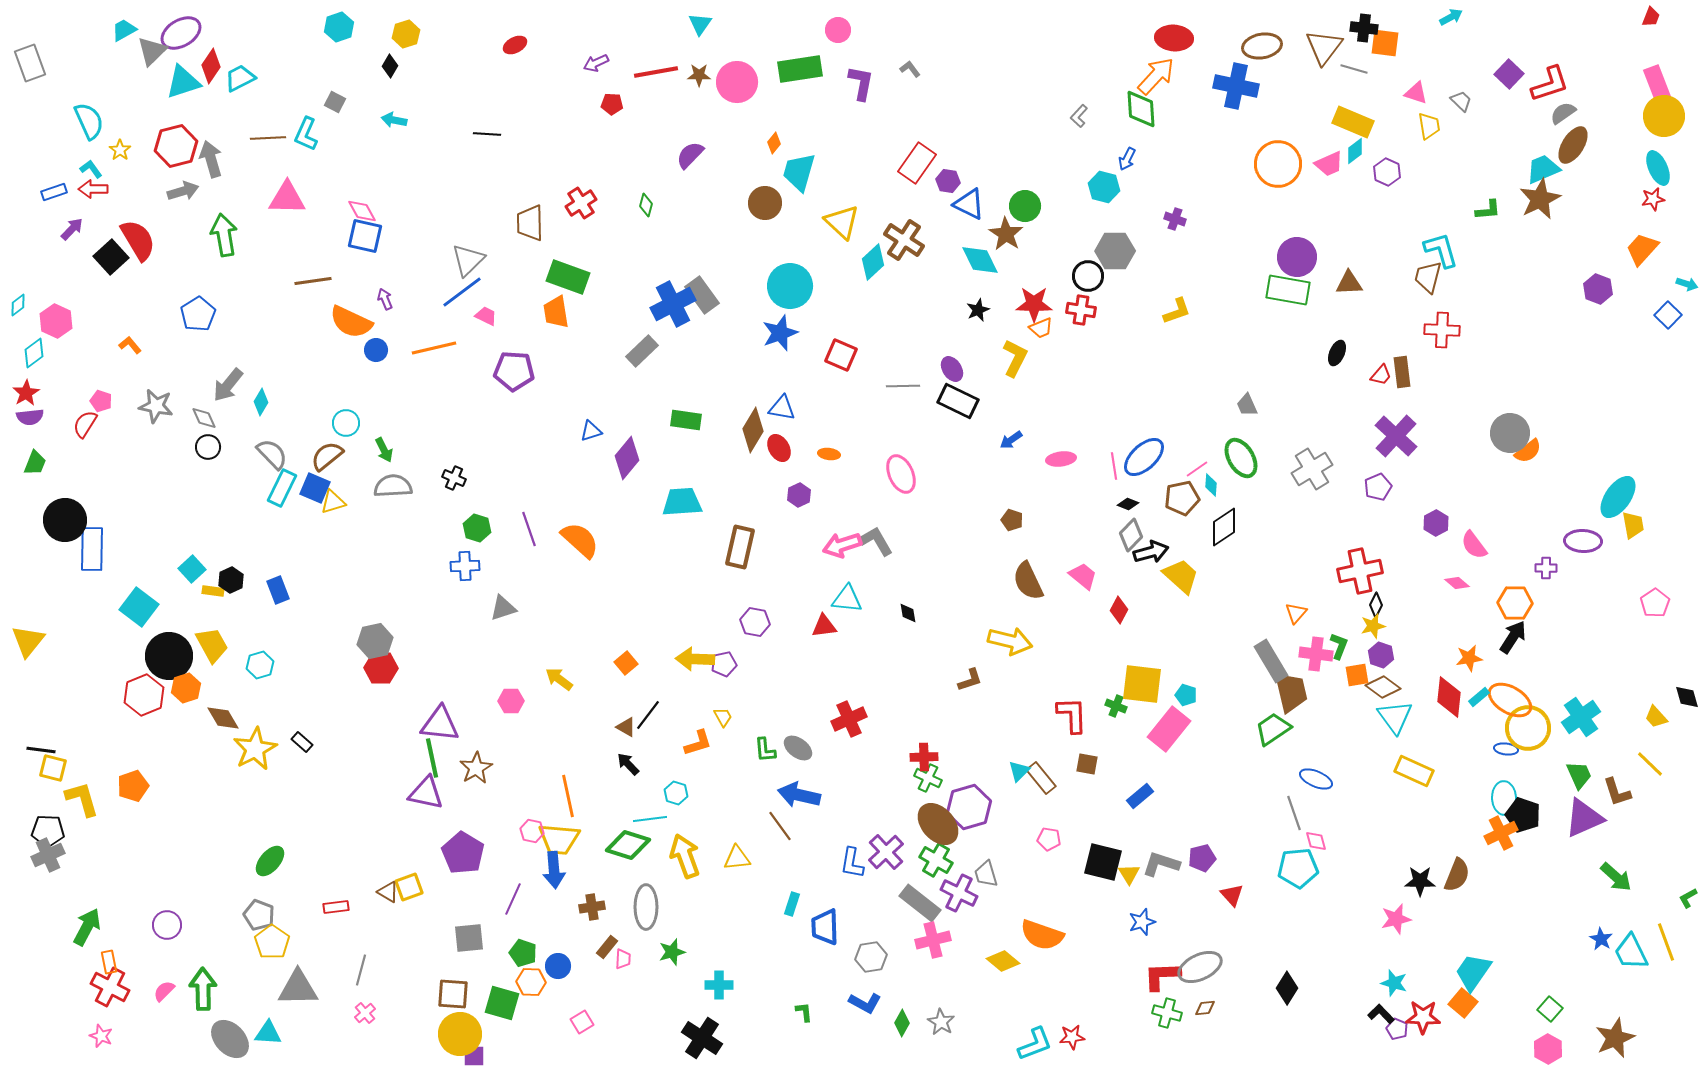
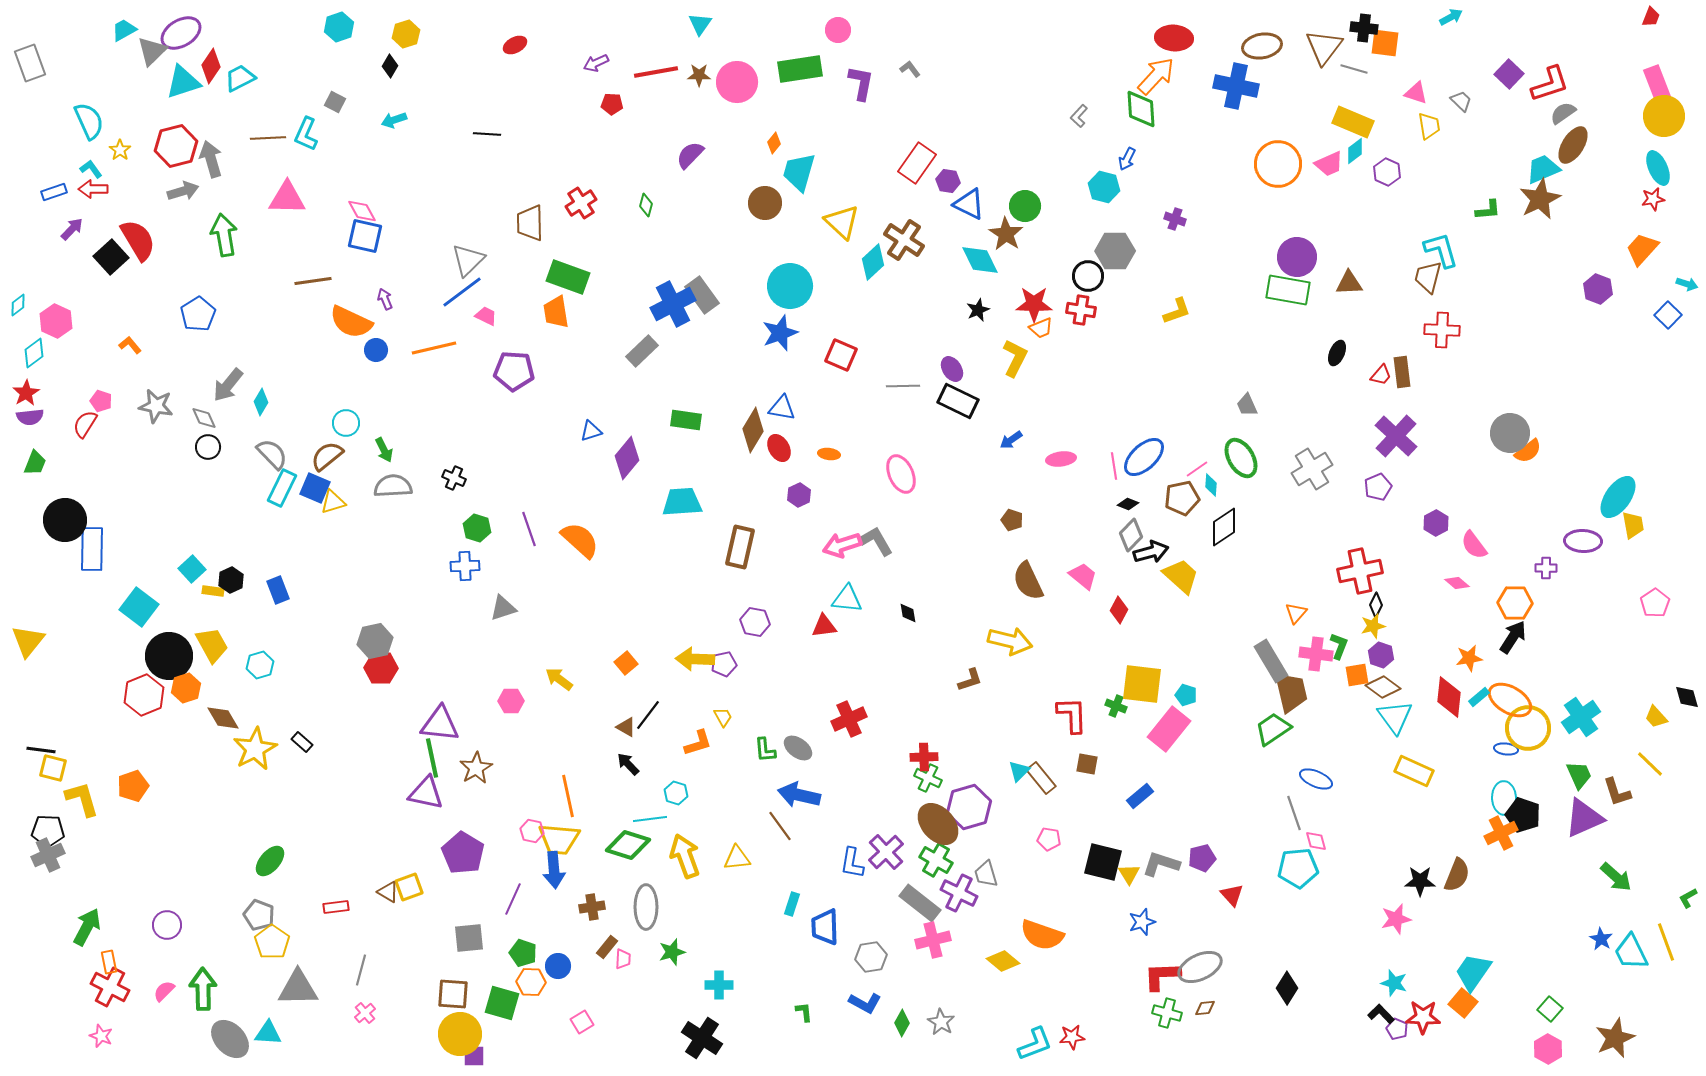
cyan arrow at (394, 120): rotated 30 degrees counterclockwise
